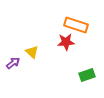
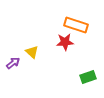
red star: moved 1 px left
green rectangle: moved 1 px right, 2 px down
